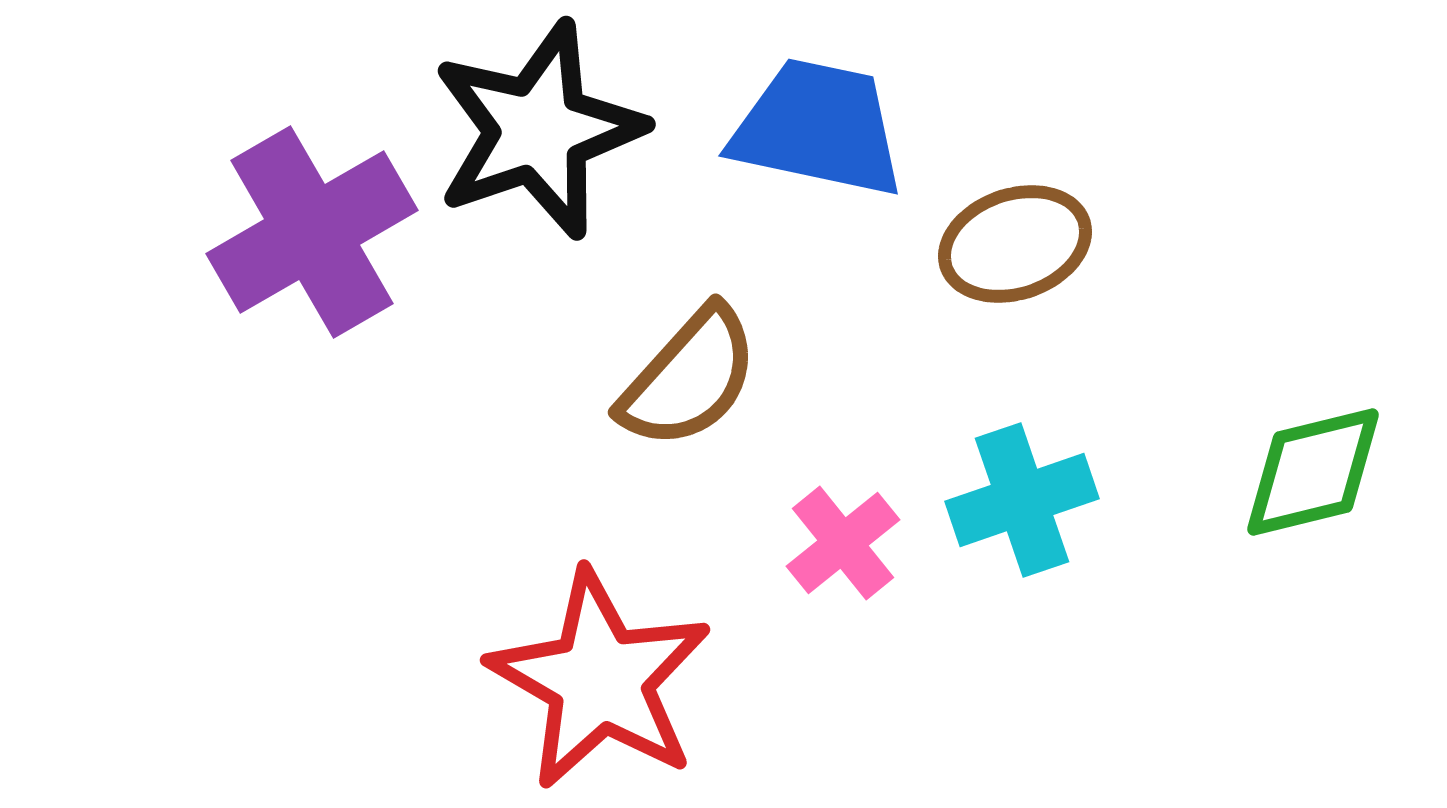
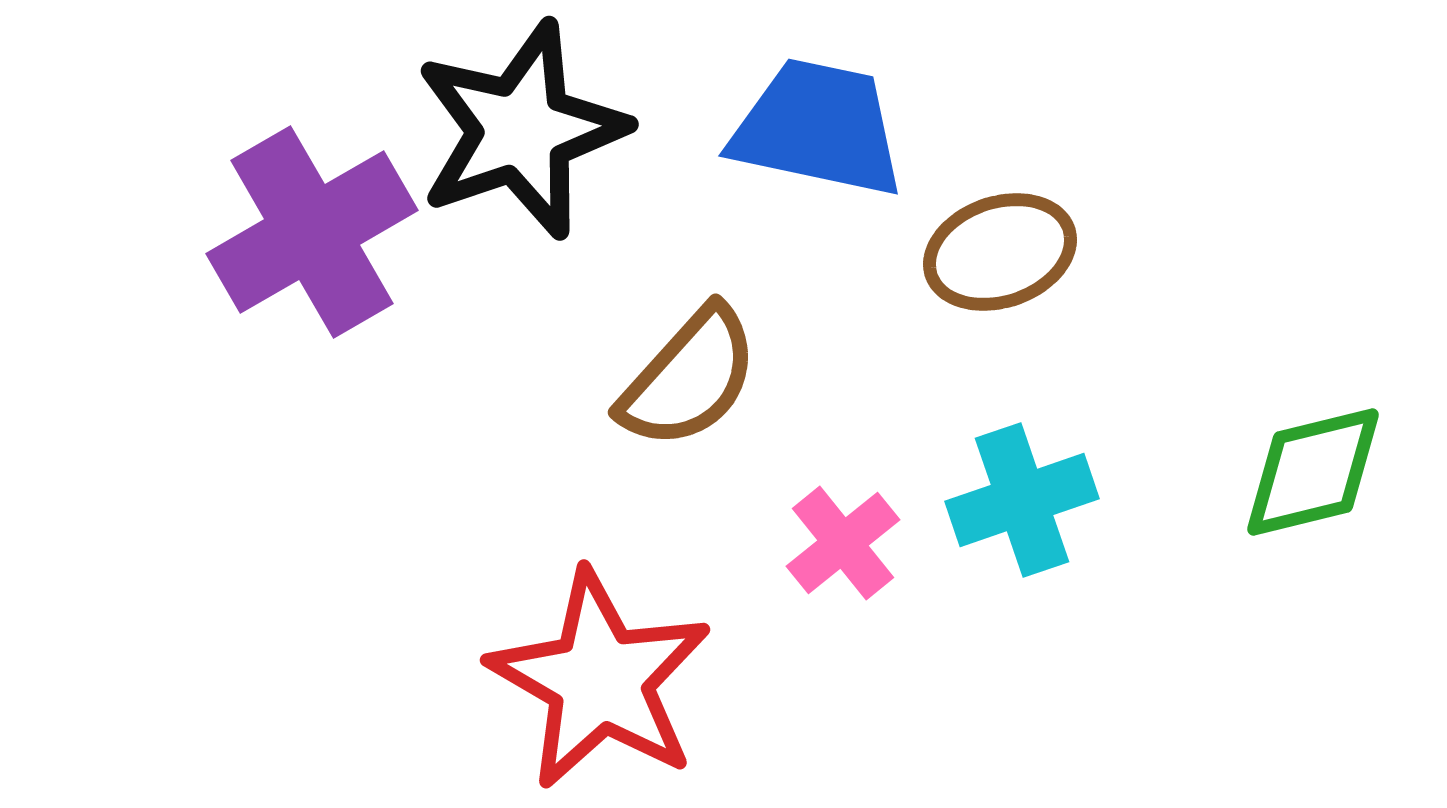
black star: moved 17 px left
brown ellipse: moved 15 px left, 8 px down
